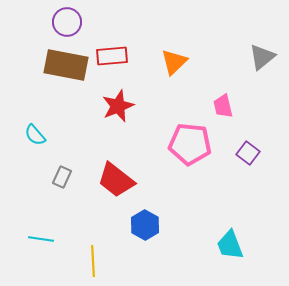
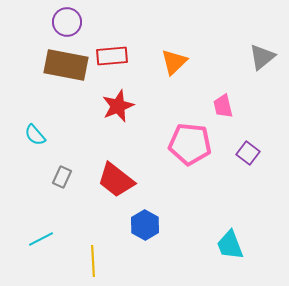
cyan line: rotated 35 degrees counterclockwise
